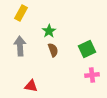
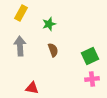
green star: moved 7 px up; rotated 16 degrees clockwise
green square: moved 3 px right, 7 px down
pink cross: moved 4 px down
red triangle: moved 1 px right, 2 px down
